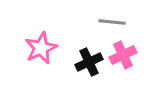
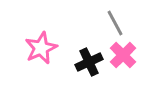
gray line: moved 3 px right, 1 px down; rotated 56 degrees clockwise
pink cross: rotated 20 degrees counterclockwise
